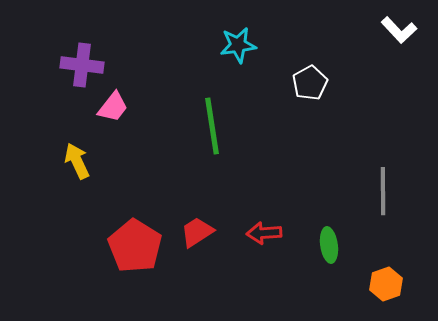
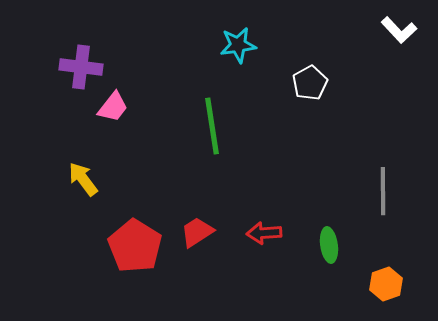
purple cross: moved 1 px left, 2 px down
yellow arrow: moved 6 px right, 18 px down; rotated 12 degrees counterclockwise
